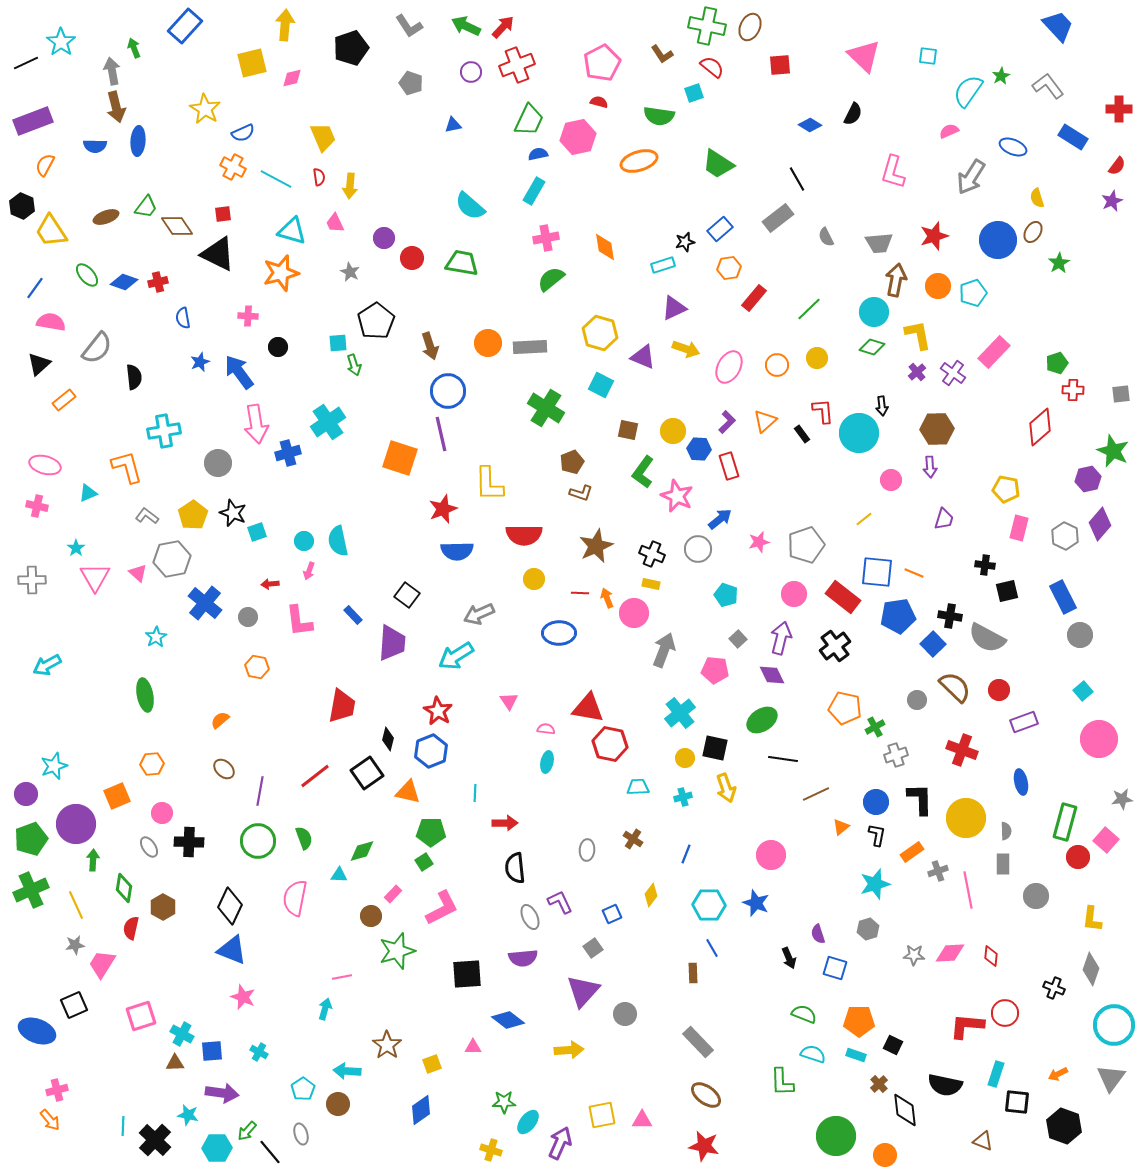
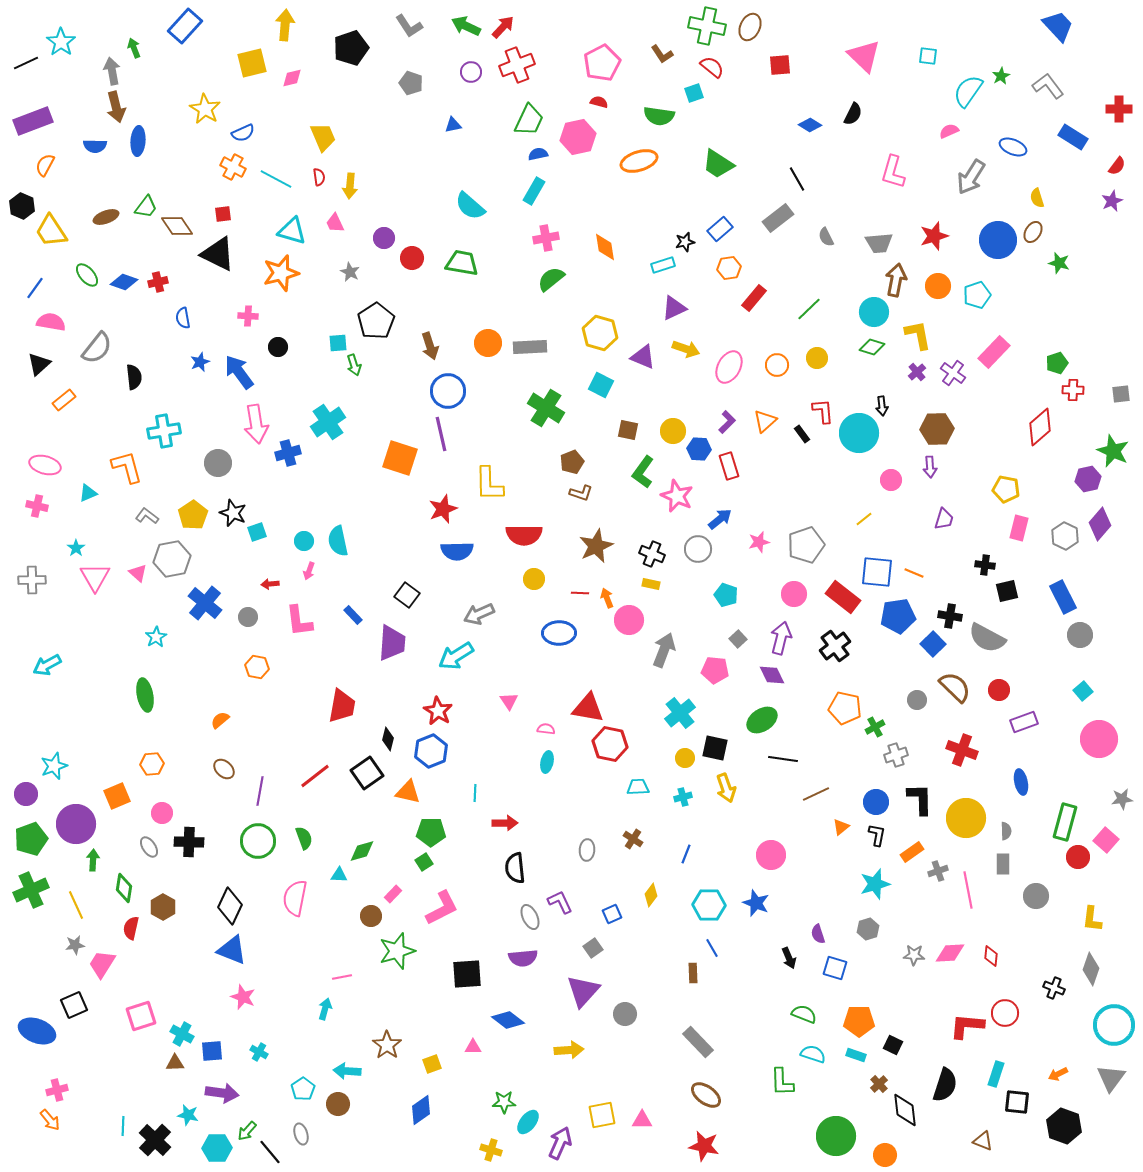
green star at (1059, 263): rotated 25 degrees counterclockwise
cyan pentagon at (973, 293): moved 4 px right, 2 px down
pink circle at (634, 613): moved 5 px left, 7 px down
black semicircle at (945, 1085): rotated 84 degrees counterclockwise
